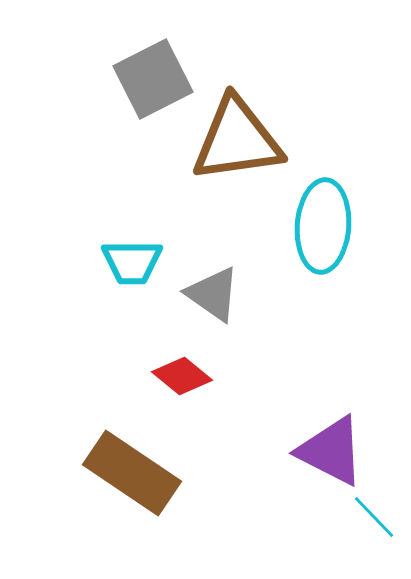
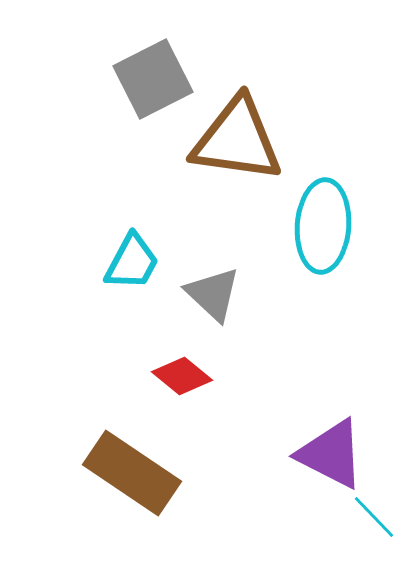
brown triangle: rotated 16 degrees clockwise
cyan trapezoid: rotated 62 degrees counterclockwise
gray triangle: rotated 8 degrees clockwise
purple triangle: moved 3 px down
